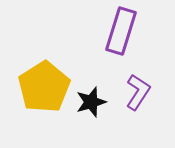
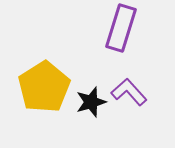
purple rectangle: moved 3 px up
purple L-shape: moved 9 px left; rotated 75 degrees counterclockwise
